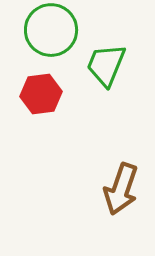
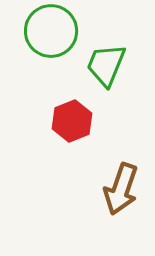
green circle: moved 1 px down
red hexagon: moved 31 px right, 27 px down; rotated 15 degrees counterclockwise
